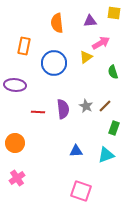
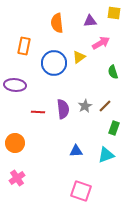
yellow triangle: moved 7 px left
gray star: moved 1 px left; rotated 16 degrees clockwise
